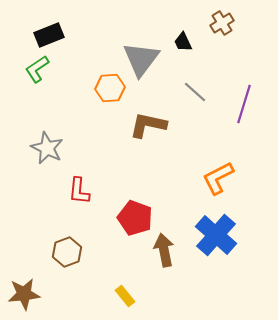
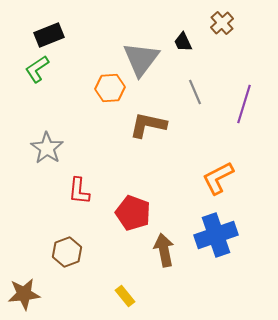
brown cross: rotated 10 degrees counterclockwise
gray line: rotated 25 degrees clockwise
gray star: rotated 8 degrees clockwise
red pentagon: moved 2 px left, 5 px up
blue cross: rotated 30 degrees clockwise
